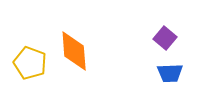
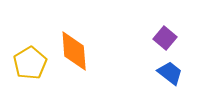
yellow pentagon: rotated 20 degrees clockwise
blue trapezoid: rotated 140 degrees counterclockwise
